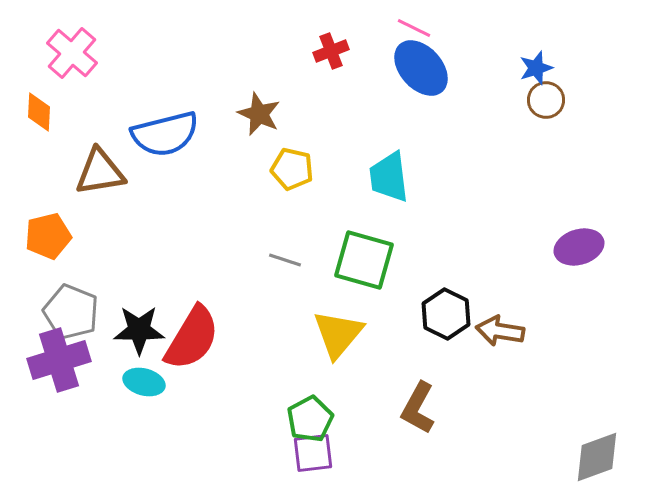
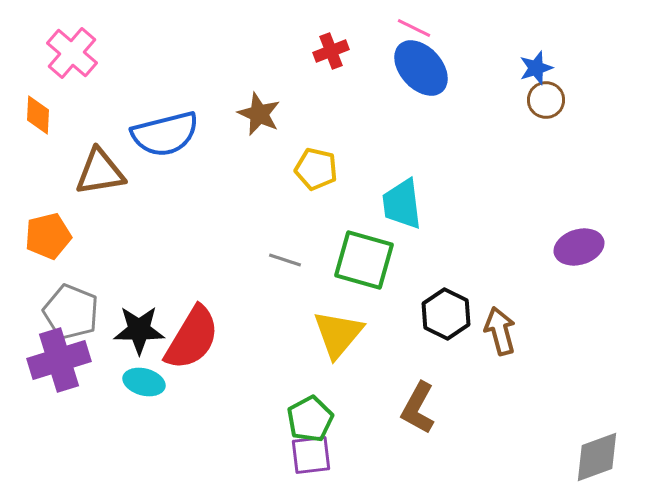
orange diamond: moved 1 px left, 3 px down
yellow pentagon: moved 24 px right
cyan trapezoid: moved 13 px right, 27 px down
brown arrow: rotated 66 degrees clockwise
purple square: moved 2 px left, 2 px down
